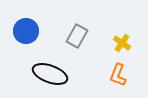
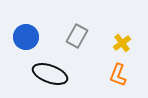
blue circle: moved 6 px down
yellow cross: rotated 18 degrees clockwise
